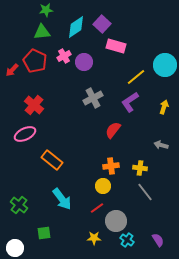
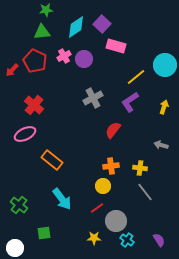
purple circle: moved 3 px up
purple semicircle: moved 1 px right
